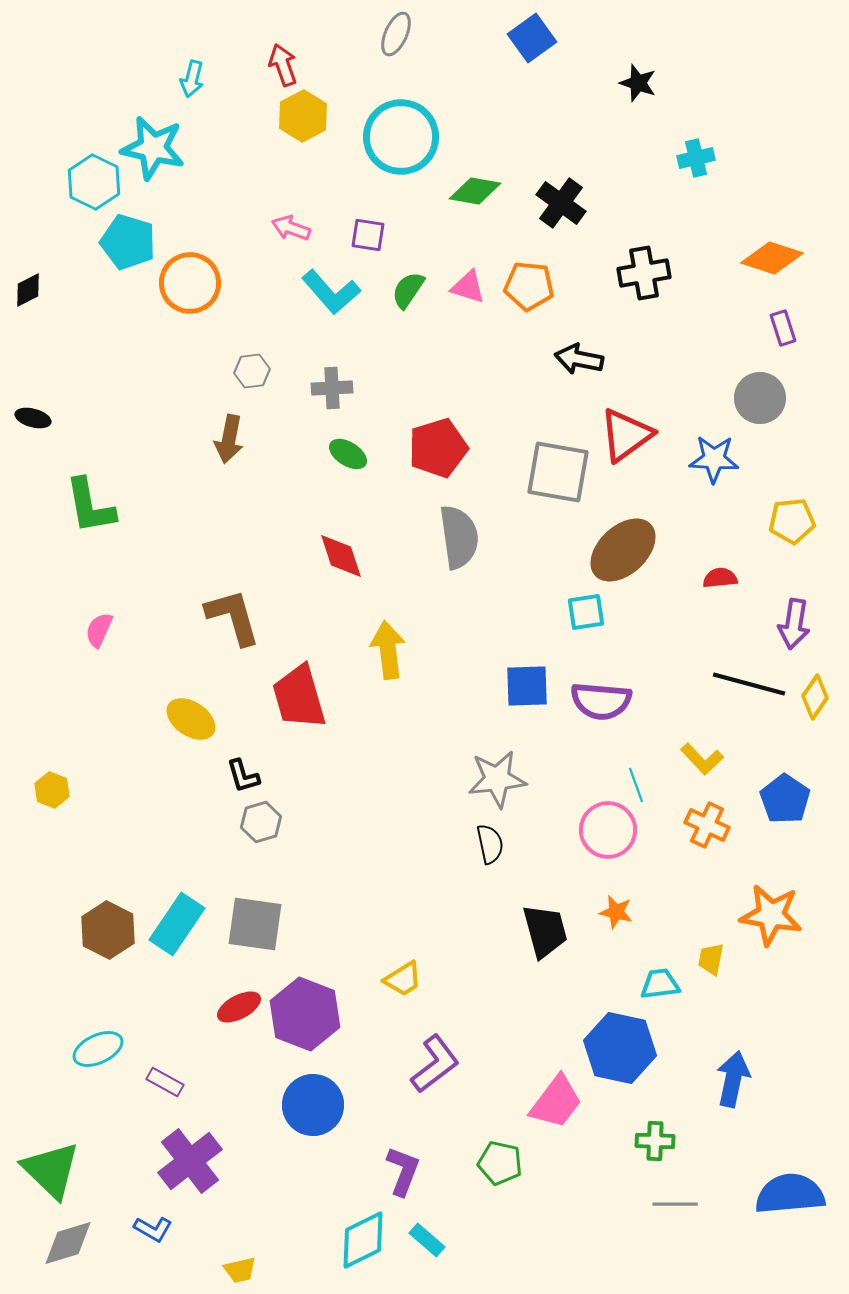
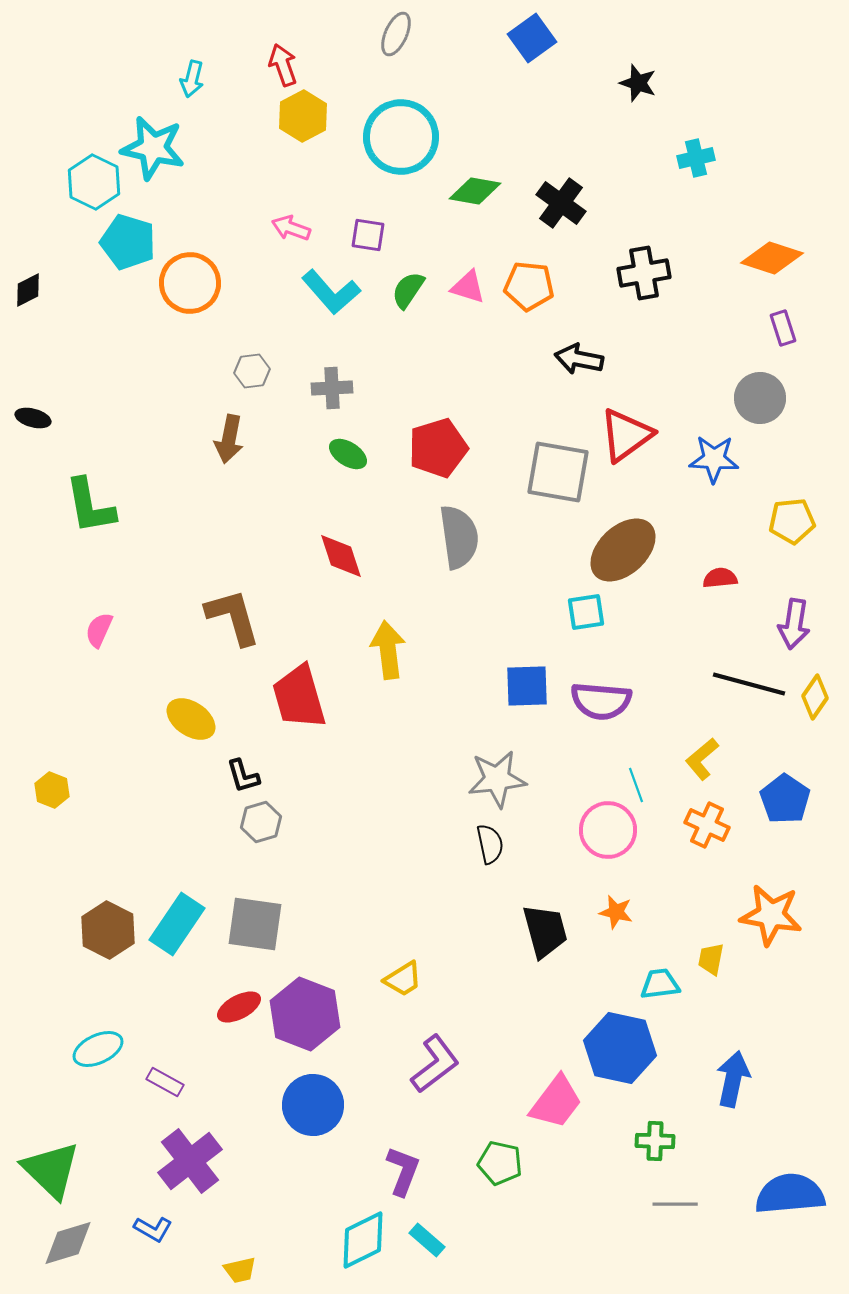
yellow L-shape at (702, 759): rotated 93 degrees clockwise
